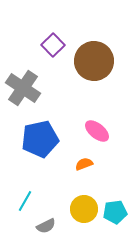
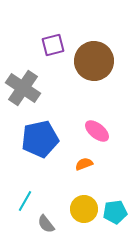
purple square: rotated 30 degrees clockwise
gray semicircle: moved 2 px up; rotated 78 degrees clockwise
